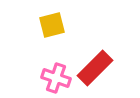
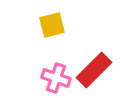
red rectangle: moved 1 px left, 2 px down
